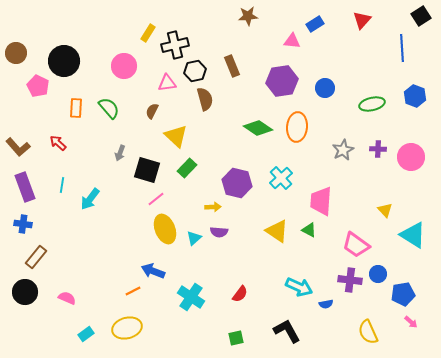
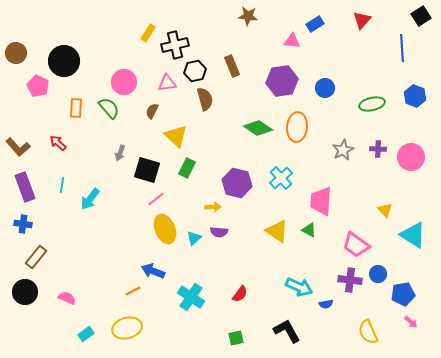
brown star at (248, 16): rotated 12 degrees clockwise
pink circle at (124, 66): moved 16 px down
green rectangle at (187, 168): rotated 18 degrees counterclockwise
